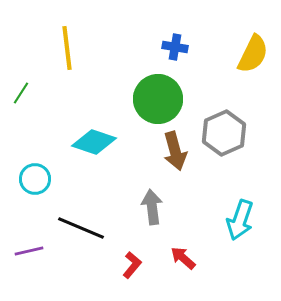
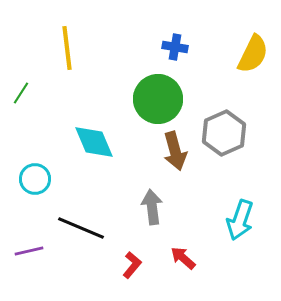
cyan diamond: rotated 48 degrees clockwise
